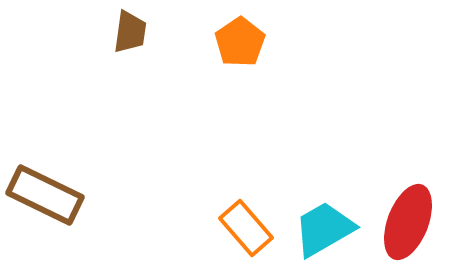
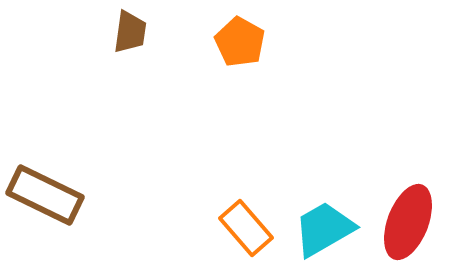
orange pentagon: rotated 9 degrees counterclockwise
